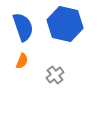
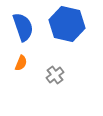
blue hexagon: moved 2 px right
orange semicircle: moved 1 px left, 2 px down
